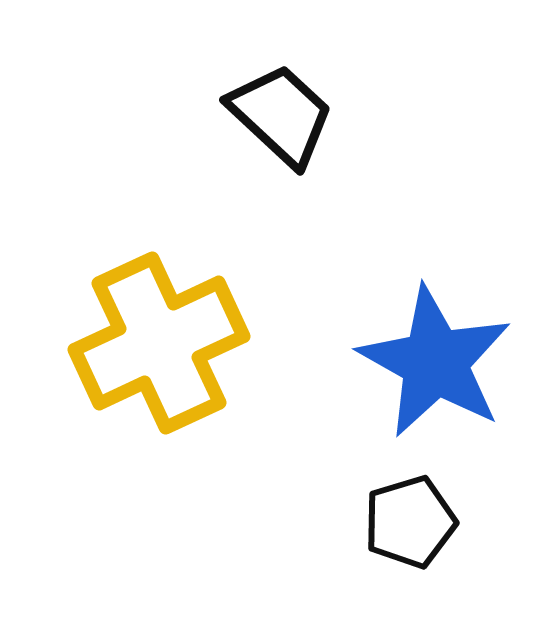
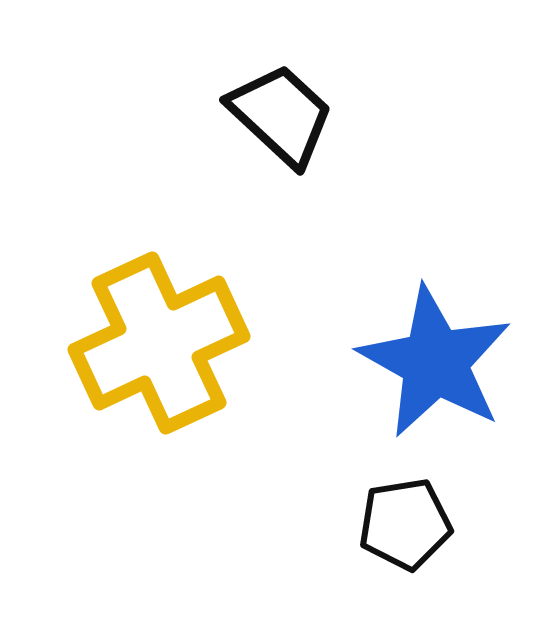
black pentagon: moved 5 px left, 2 px down; rotated 8 degrees clockwise
